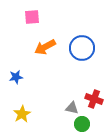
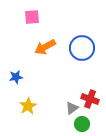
red cross: moved 4 px left
gray triangle: rotated 48 degrees counterclockwise
yellow star: moved 6 px right, 8 px up
